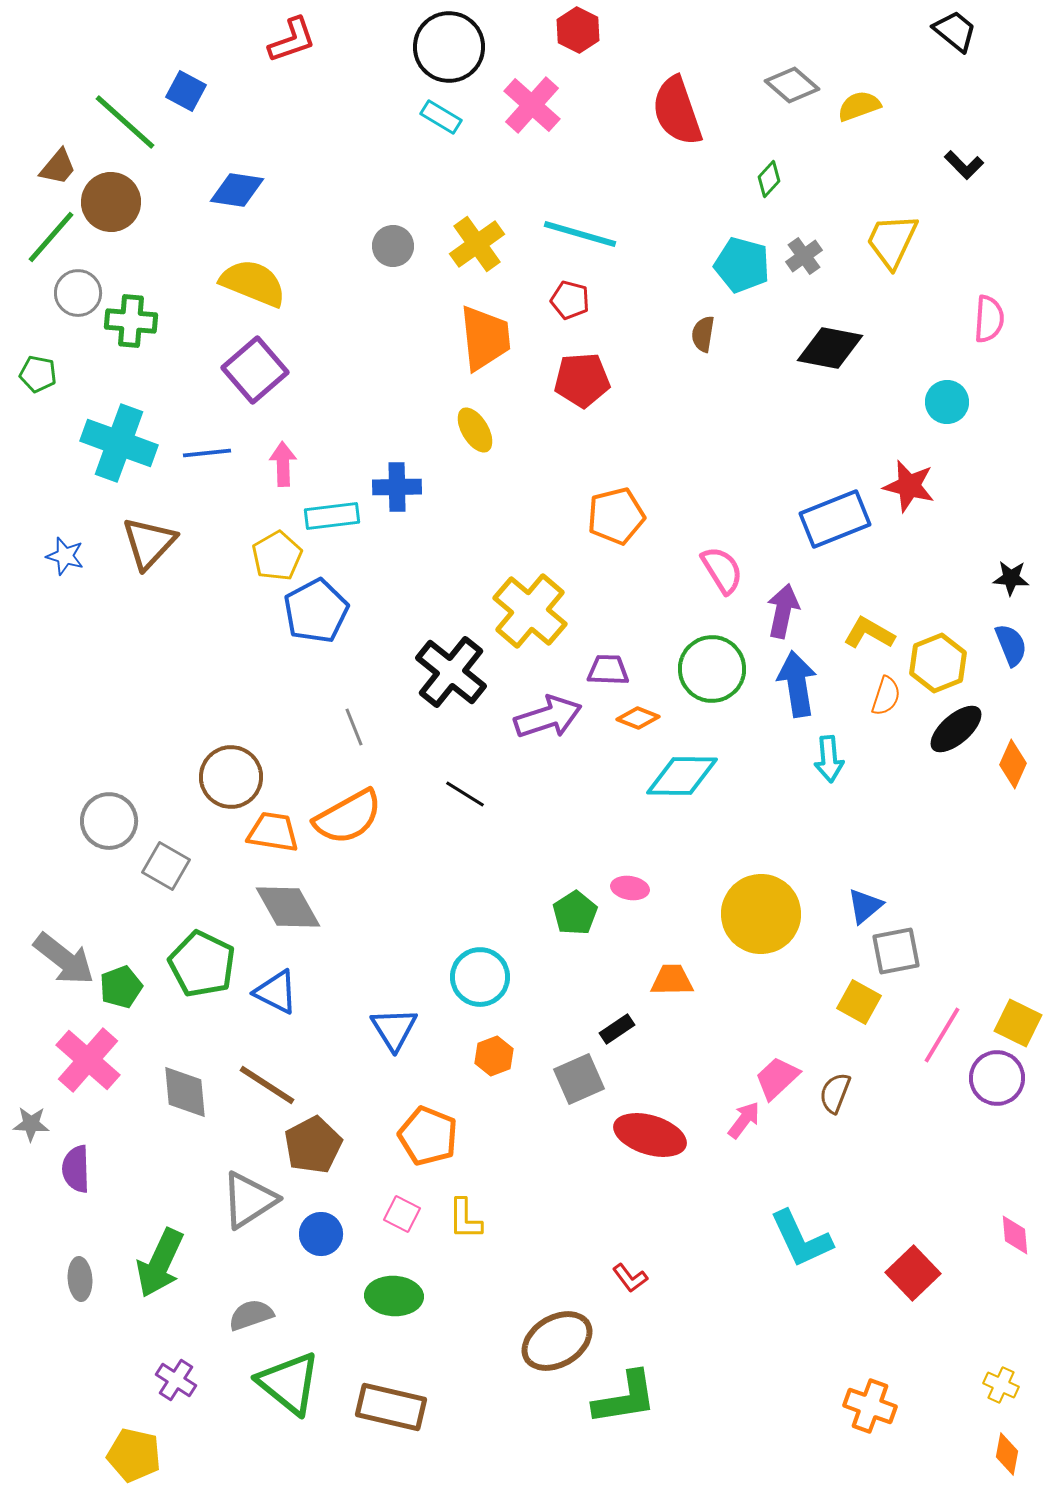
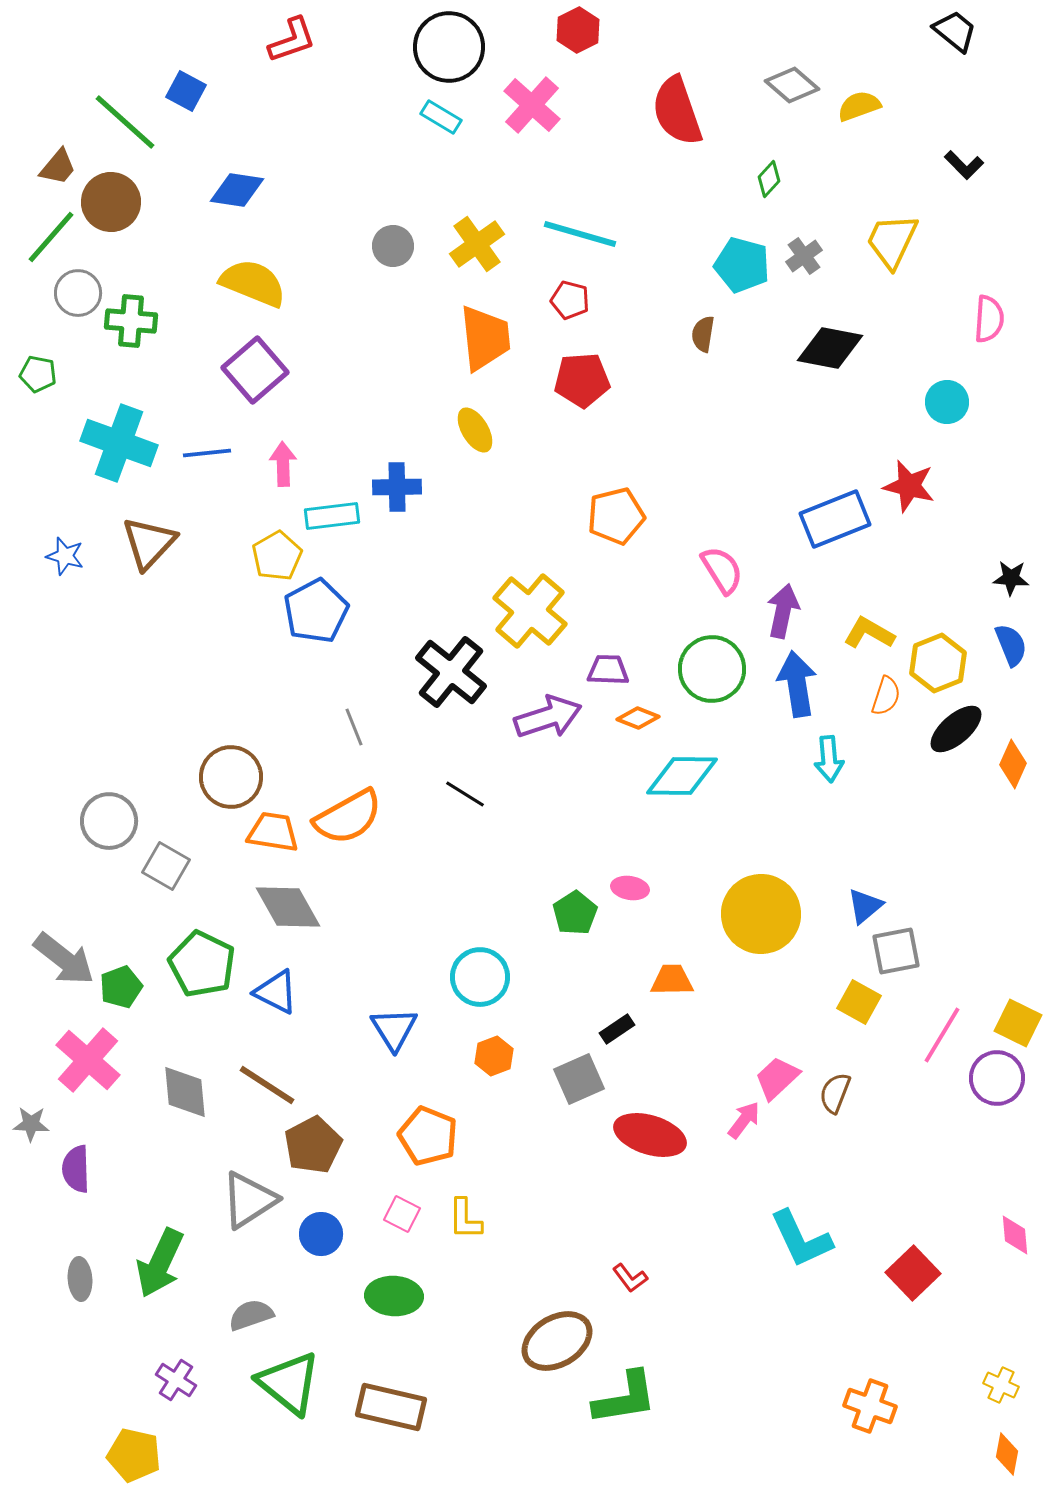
red hexagon at (578, 30): rotated 6 degrees clockwise
